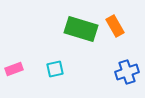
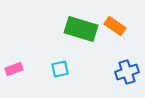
orange rectangle: rotated 25 degrees counterclockwise
cyan square: moved 5 px right
